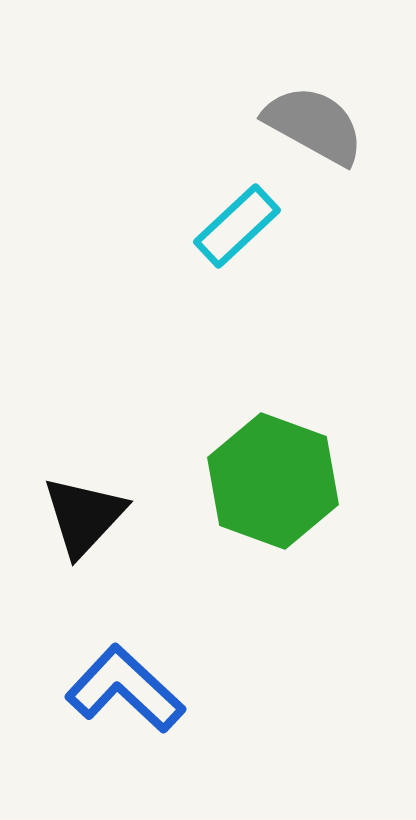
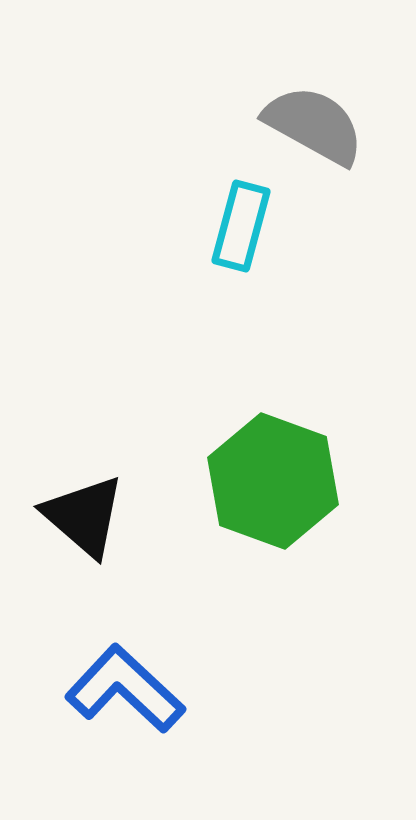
cyan rectangle: moved 4 px right; rotated 32 degrees counterclockwise
black triangle: rotated 32 degrees counterclockwise
